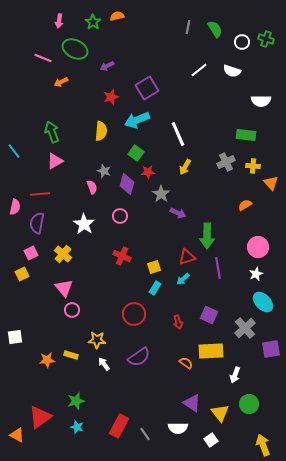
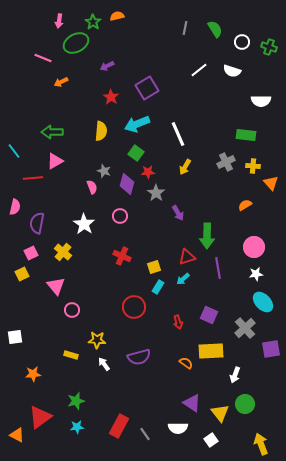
gray line at (188, 27): moved 3 px left, 1 px down
green cross at (266, 39): moved 3 px right, 8 px down
green ellipse at (75, 49): moved 1 px right, 6 px up; rotated 55 degrees counterclockwise
red star at (111, 97): rotated 21 degrees counterclockwise
cyan arrow at (137, 120): moved 4 px down
green arrow at (52, 132): rotated 70 degrees counterclockwise
red line at (40, 194): moved 7 px left, 16 px up
gray star at (161, 194): moved 5 px left, 1 px up
purple arrow at (178, 213): rotated 35 degrees clockwise
pink circle at (258, 247): moved 4 px left
yellow cross at (63, 254): moved 2 px up
white star at (256, 274): rotated 16 degrees clockwise
pink triangle at (64, 288): moved 8 px left, 2 px up
cyan rectangle at (155, 288): moved 3 px right, 1 px up
red circle at (134, 314): moved 7 px up
purple semicircle at (139, 357): rotated 20 degrees clockwise
orange star at (47, 360): moved 14 px left, 14 px down
green circle at (249, 404): moved 4 px left
cyan star at (77, 427): rotated 24 degrees counterclockwise
yellow arrow at (263, 445): moved 2 px left, 1 px up
